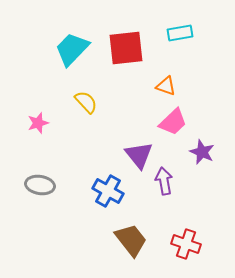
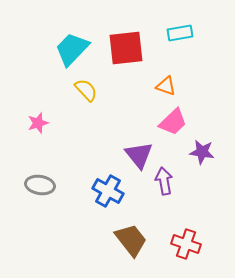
yellow semicircle: moved 12 px up
purple star: rotated 15 degrees counterclockwise
